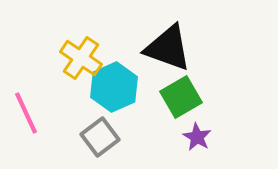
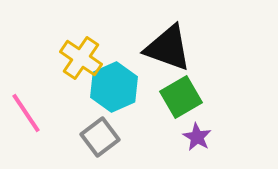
pink line: rotated 9 degrees counterclockwise
